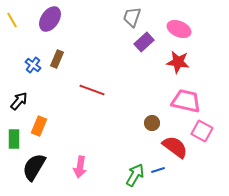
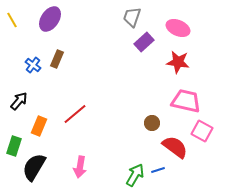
pink ellipse: moved 1 px left, 1 px up
red line: moved 17 px left, 24 px down; rotated 60 degrees counterclockwise
green rectangle: moved 7 px down; rotated 18 degrees clockwise
